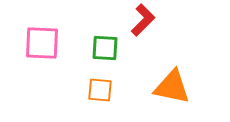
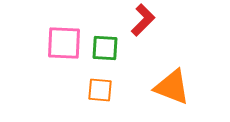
pink square: moved 22 px right
orange triangle: rotated 9 degrees clockwise
